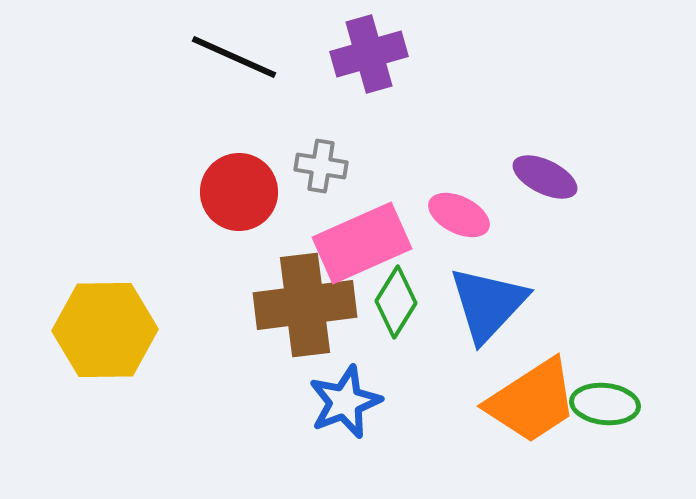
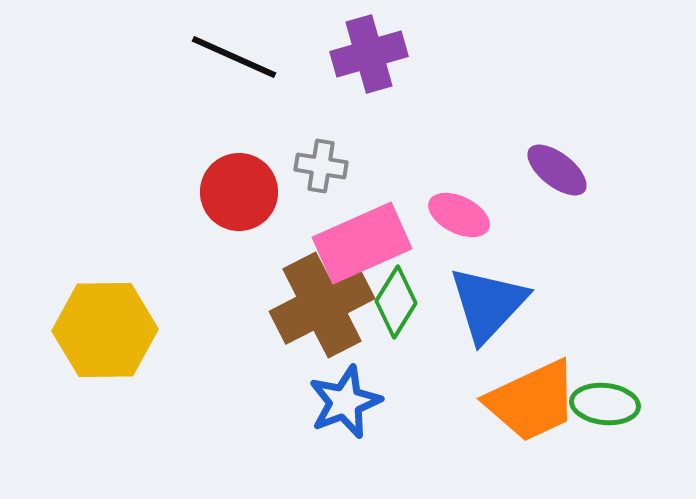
purple ellipse: moved 12 px right, 7 px up; rotated 12 degrees clockwise
brown cross: moved 17 px right; rotated 20 degrees counterclockwise
orange trapezoid: rotated 8 degrees clockwise
